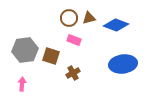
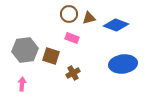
brown circle: moved 4 px up
pink rectangle: moved 2 px left, 2 px up
